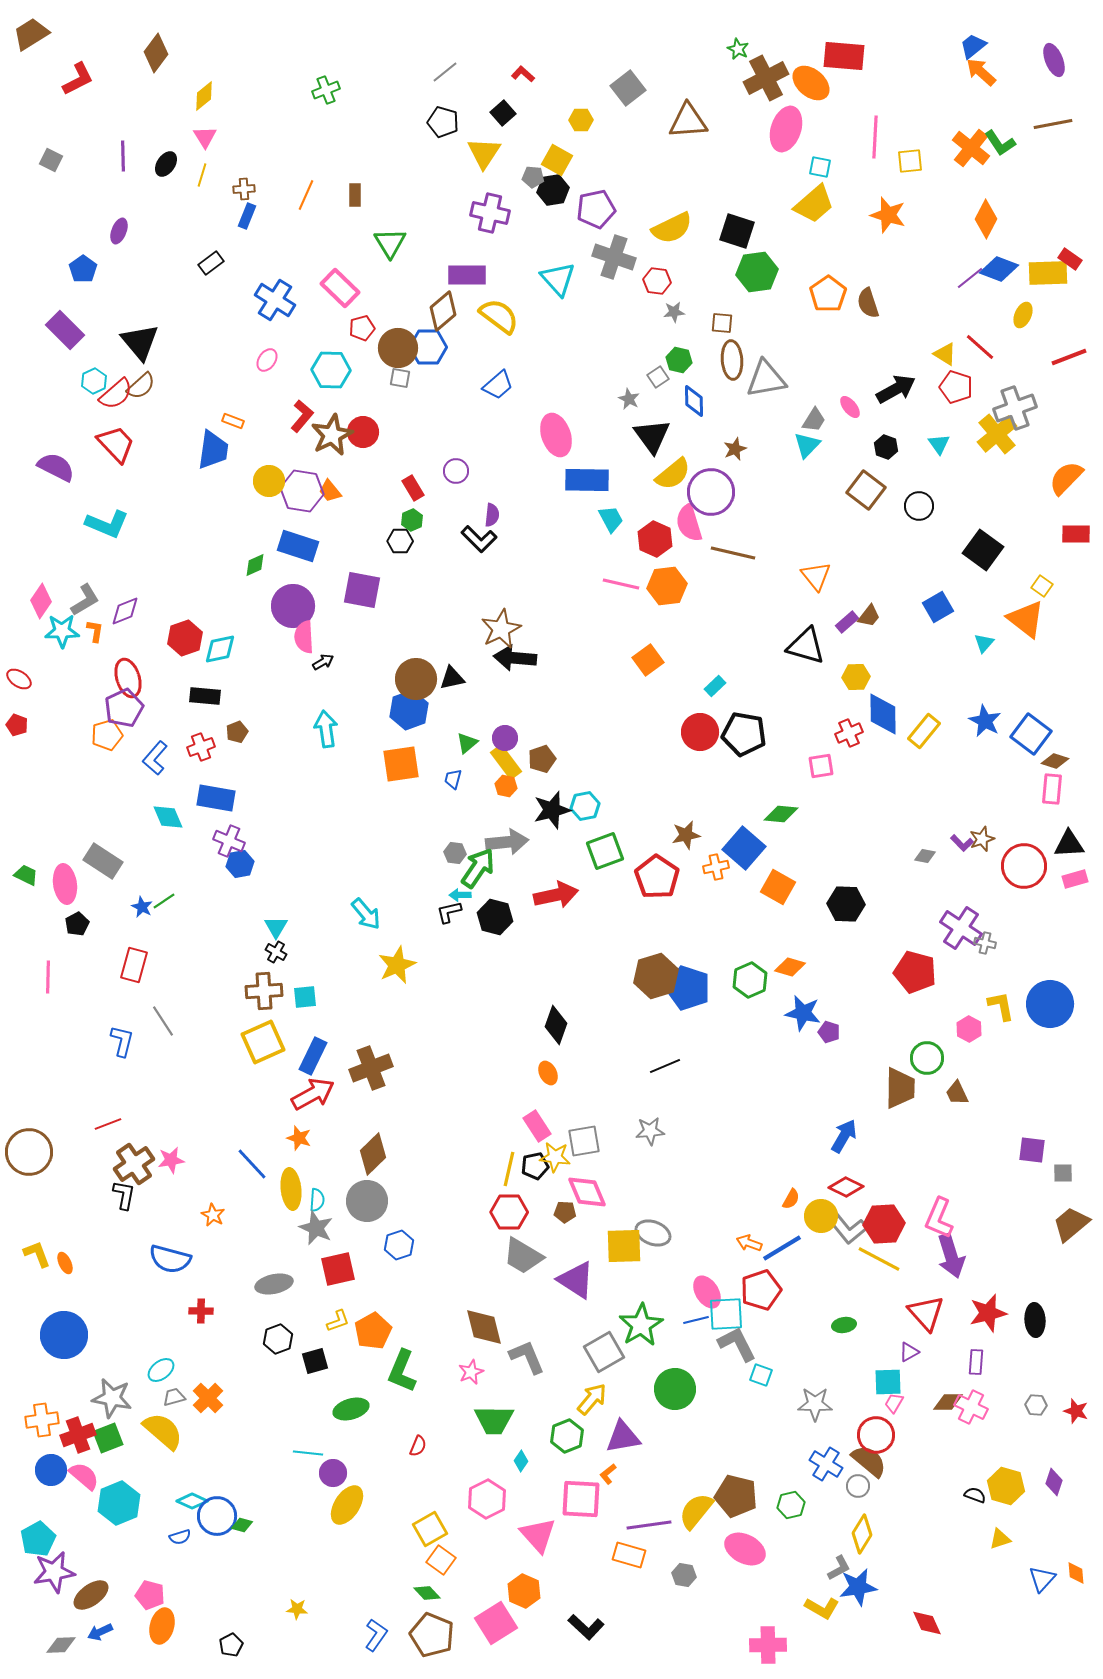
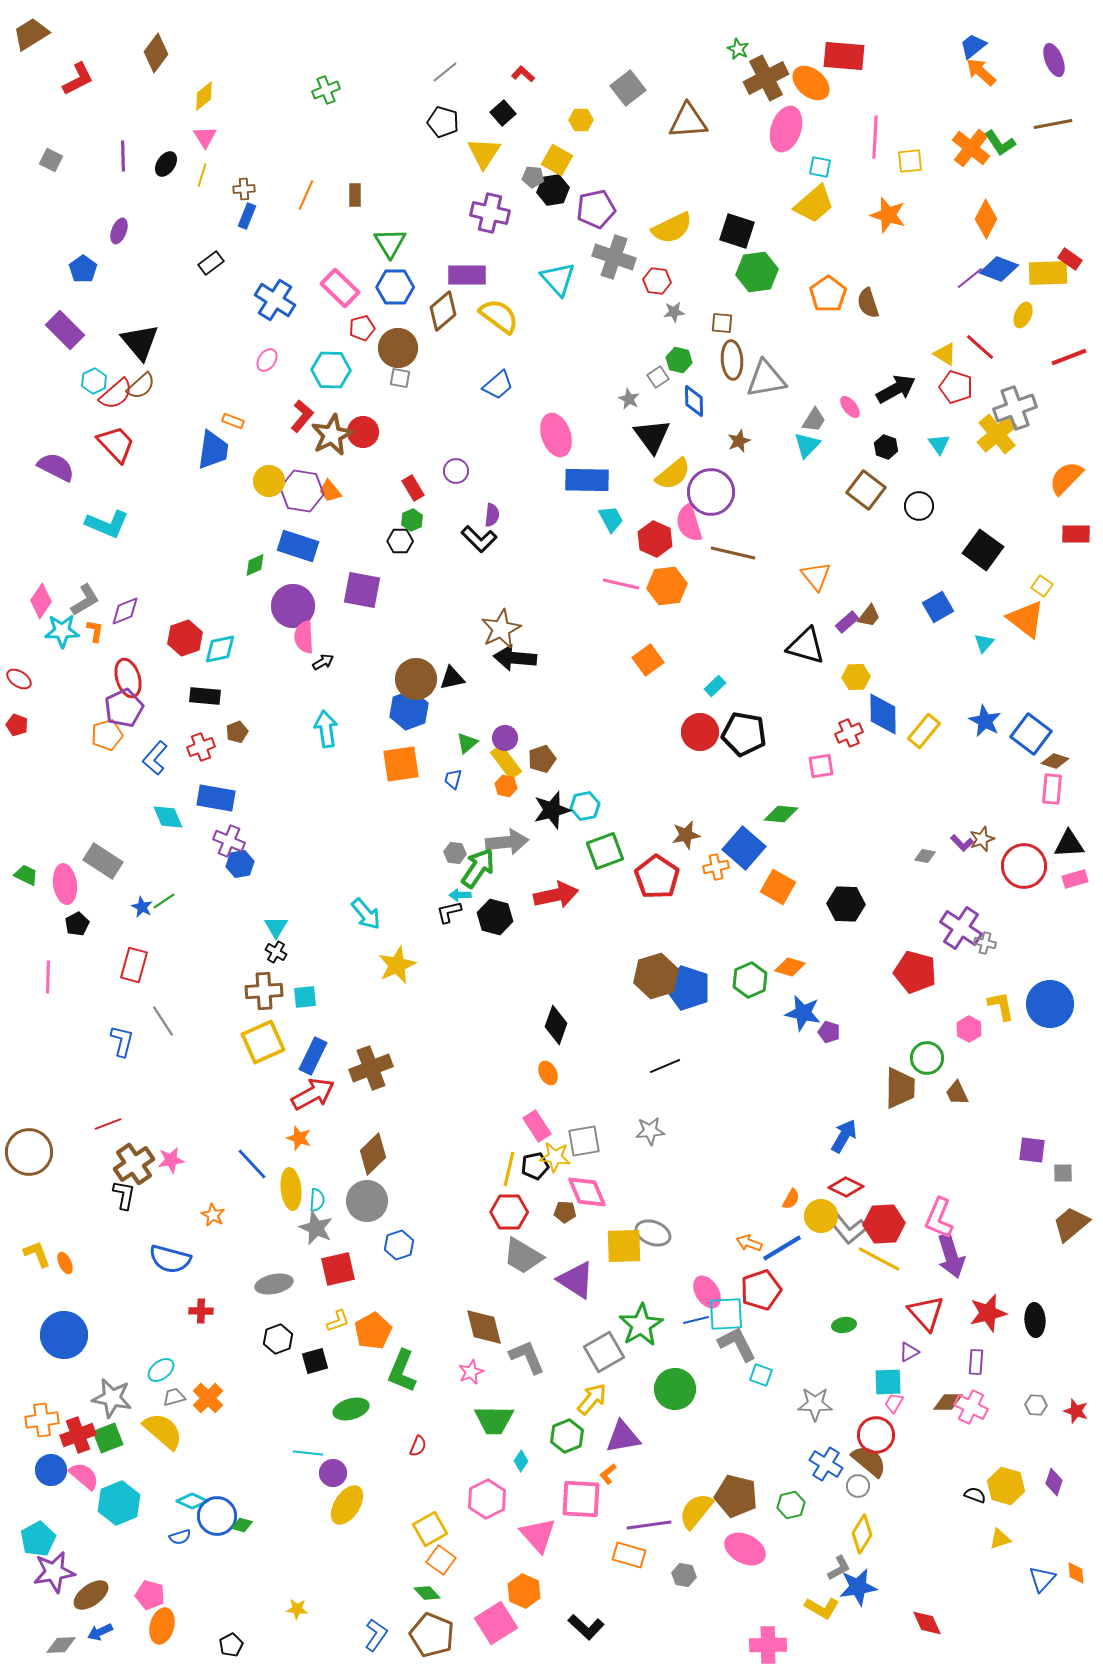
blue hexagon at (428, 347): moved 33 px left, 60 px up
brown star at (735, 449): moved 4 px right, 8 px up
